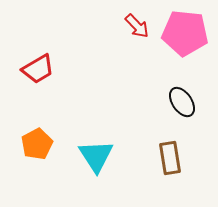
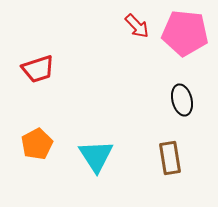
red trapezoid: rotated 12 degrees clockwise
black ellipse: moved 2 px up; rotated 20 degrees clockwise
